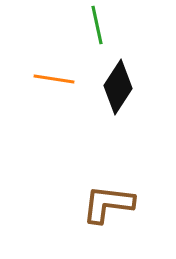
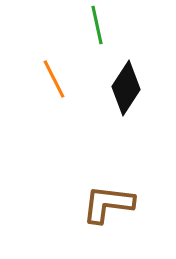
orange line: rotated 54 degrees clockwise
black diamond: moved 8 px right, 1 px down
